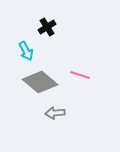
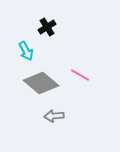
pink line: rotated 12 degrees clockwise
gray diamond: moved 1 px right, 1 px down
gray arrow: moved 1 px left, 3 px down
